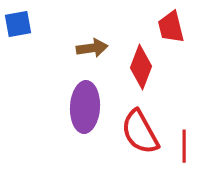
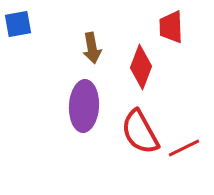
red trapezoid: rotated 12 degrees clockwise
brown arrow: rotated 88 degrees clockwise
purple ellipse: moved 1 px left, 1 px up
red line: moved 2 px down; rotated 64 degrees clockwise
